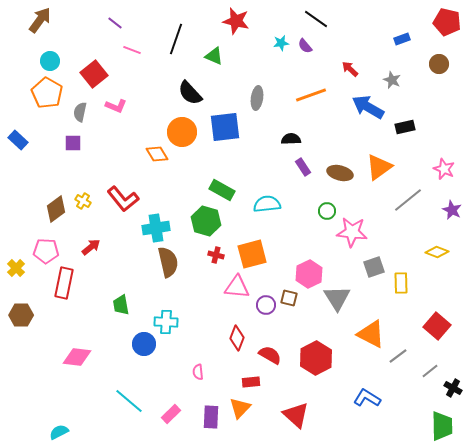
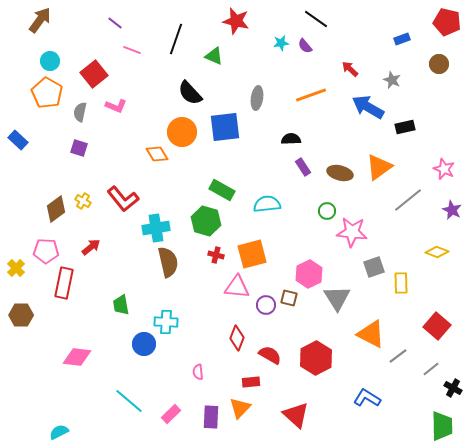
purple square at (73, 143): moved 6 px right, 5 px down; rotated 18 degrees clockwise
gray line at (430, 371): moved 1 px right, 2 px up
